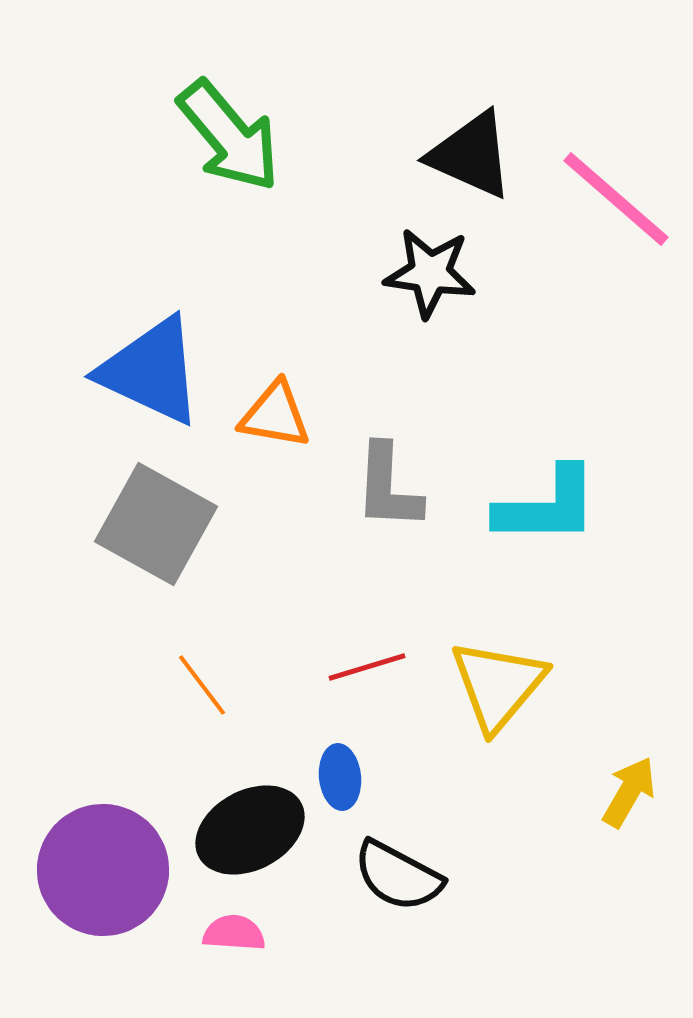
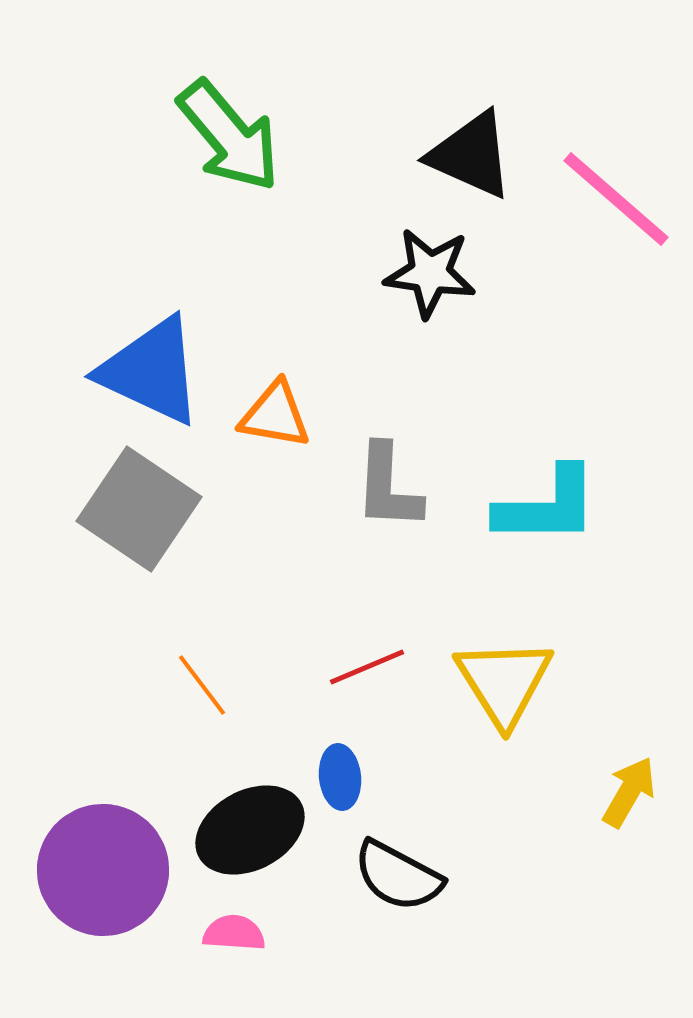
gray square: moved 17 px left, 15 px up; rotated 5 degrees clockwise
red line: rotated 6 degrees counterclockwise
yellow triangle: moved 6 px right, 3 px up; rotated 12 degrees counterclockwise
